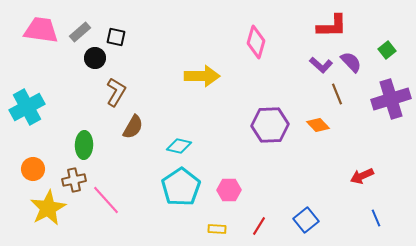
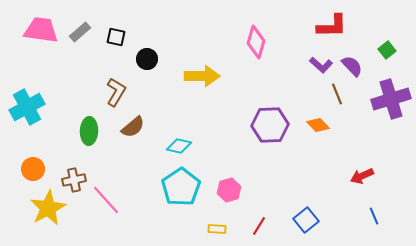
black circle: moved 52 px right, 1 px down
purple semicircle: moved 1 px right, 4 px down
brown semicircle: rotated 20 degrees clockwise
green ellipse: moved 5 px right, 14 px up
pink hexagon: rotated 15 degrees counterclockwise
blue line: moved 2 px left, 2 px up
